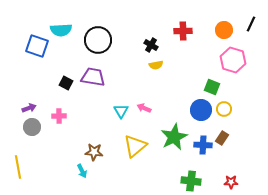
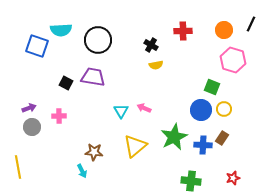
red star: moved 2 px right, 4 px up; rotated 16 degrees counterclockwise
